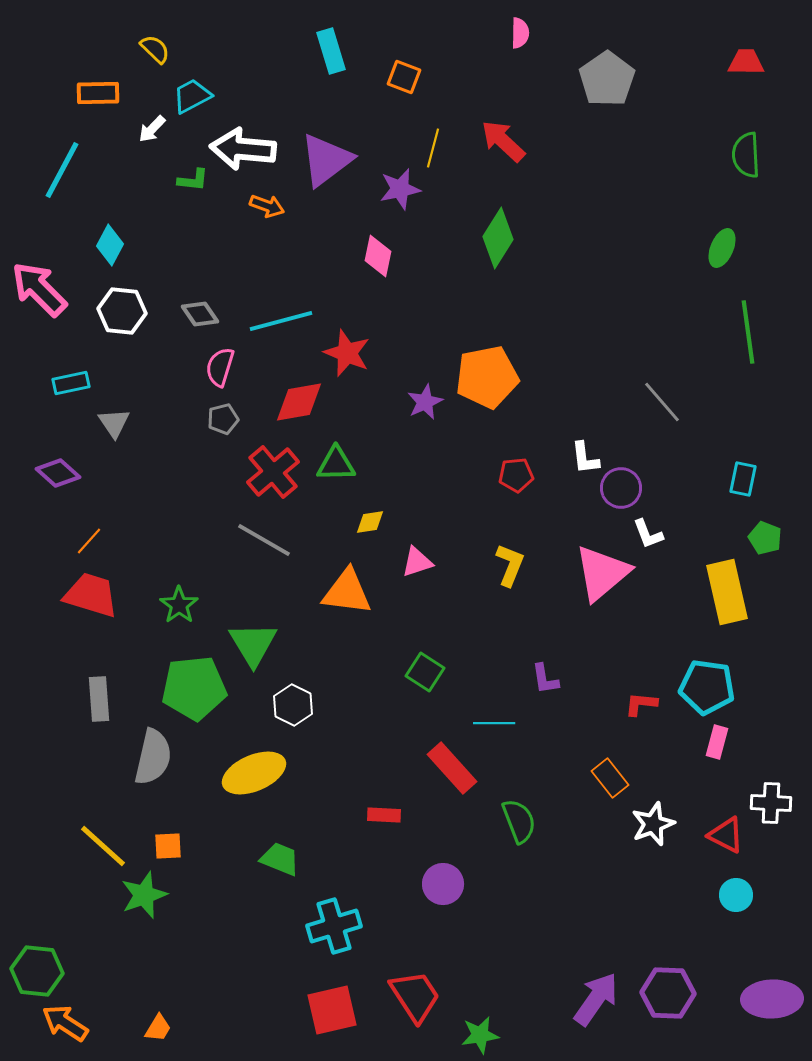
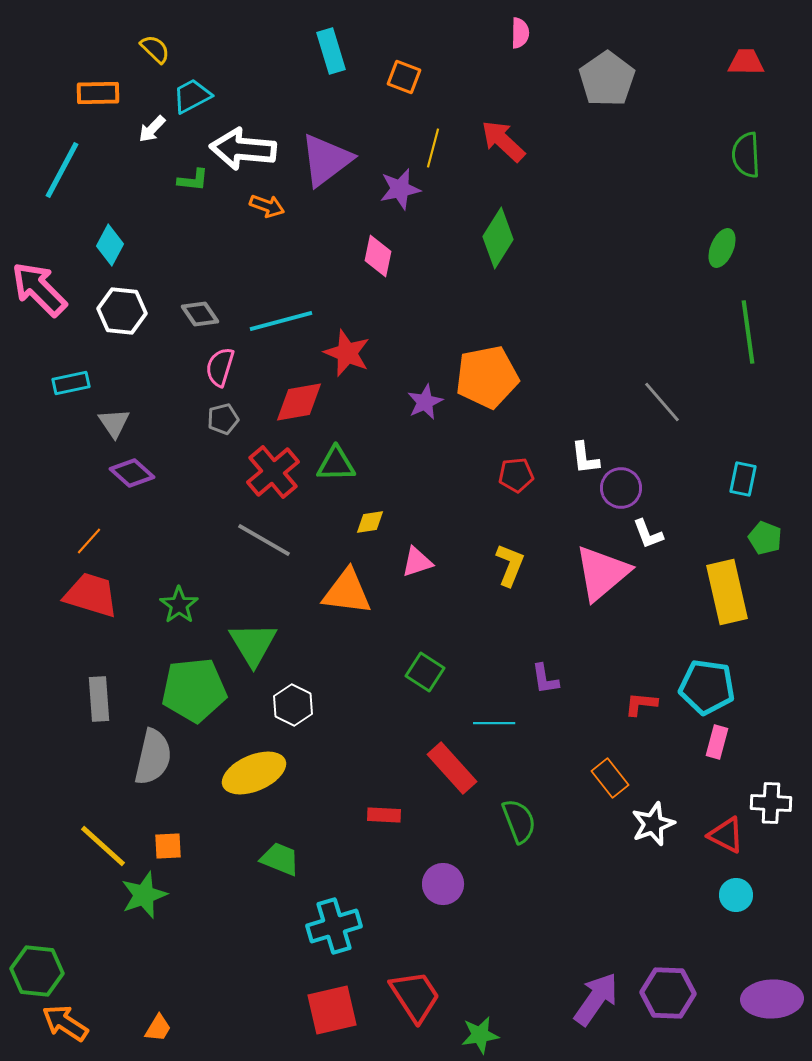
purple diamond at (58, 473): moved 74 px right
green pentagon at (194, 688): moved 2 px down
